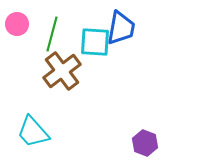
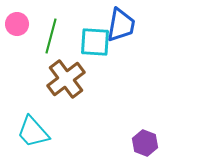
blue trapezoid: moved 3 px up
green line: moved 1 px left, 2 px down
brown cross: moved 4 px right, 8 px down
